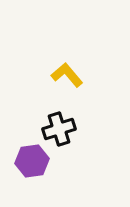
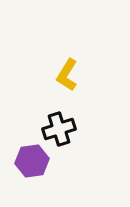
yellow L-shape: rotated 108 degrees counterclockwise
